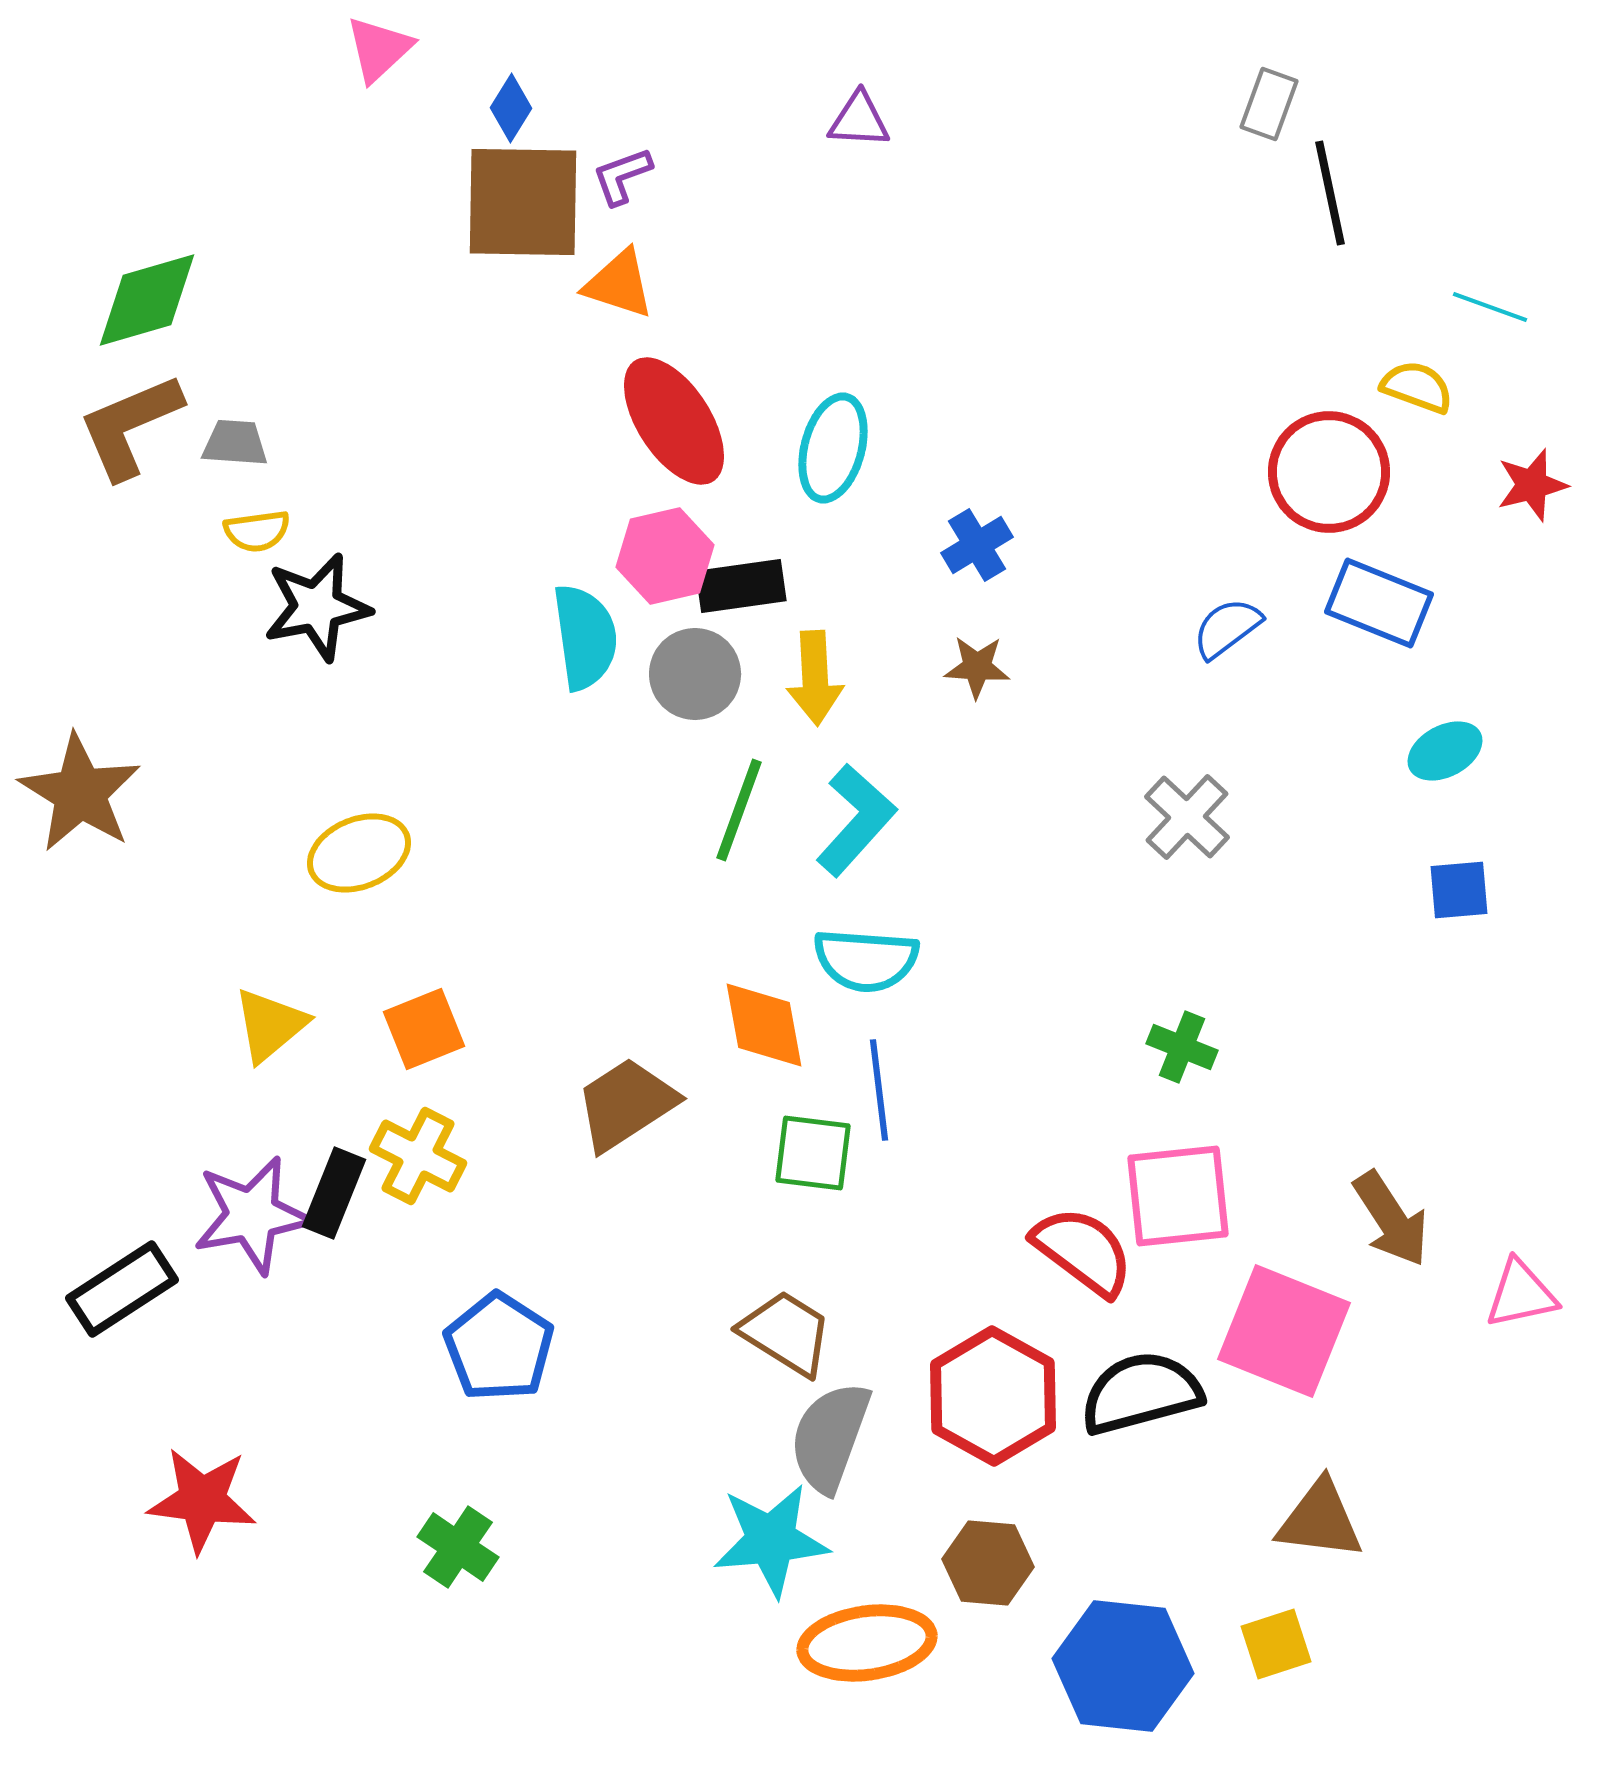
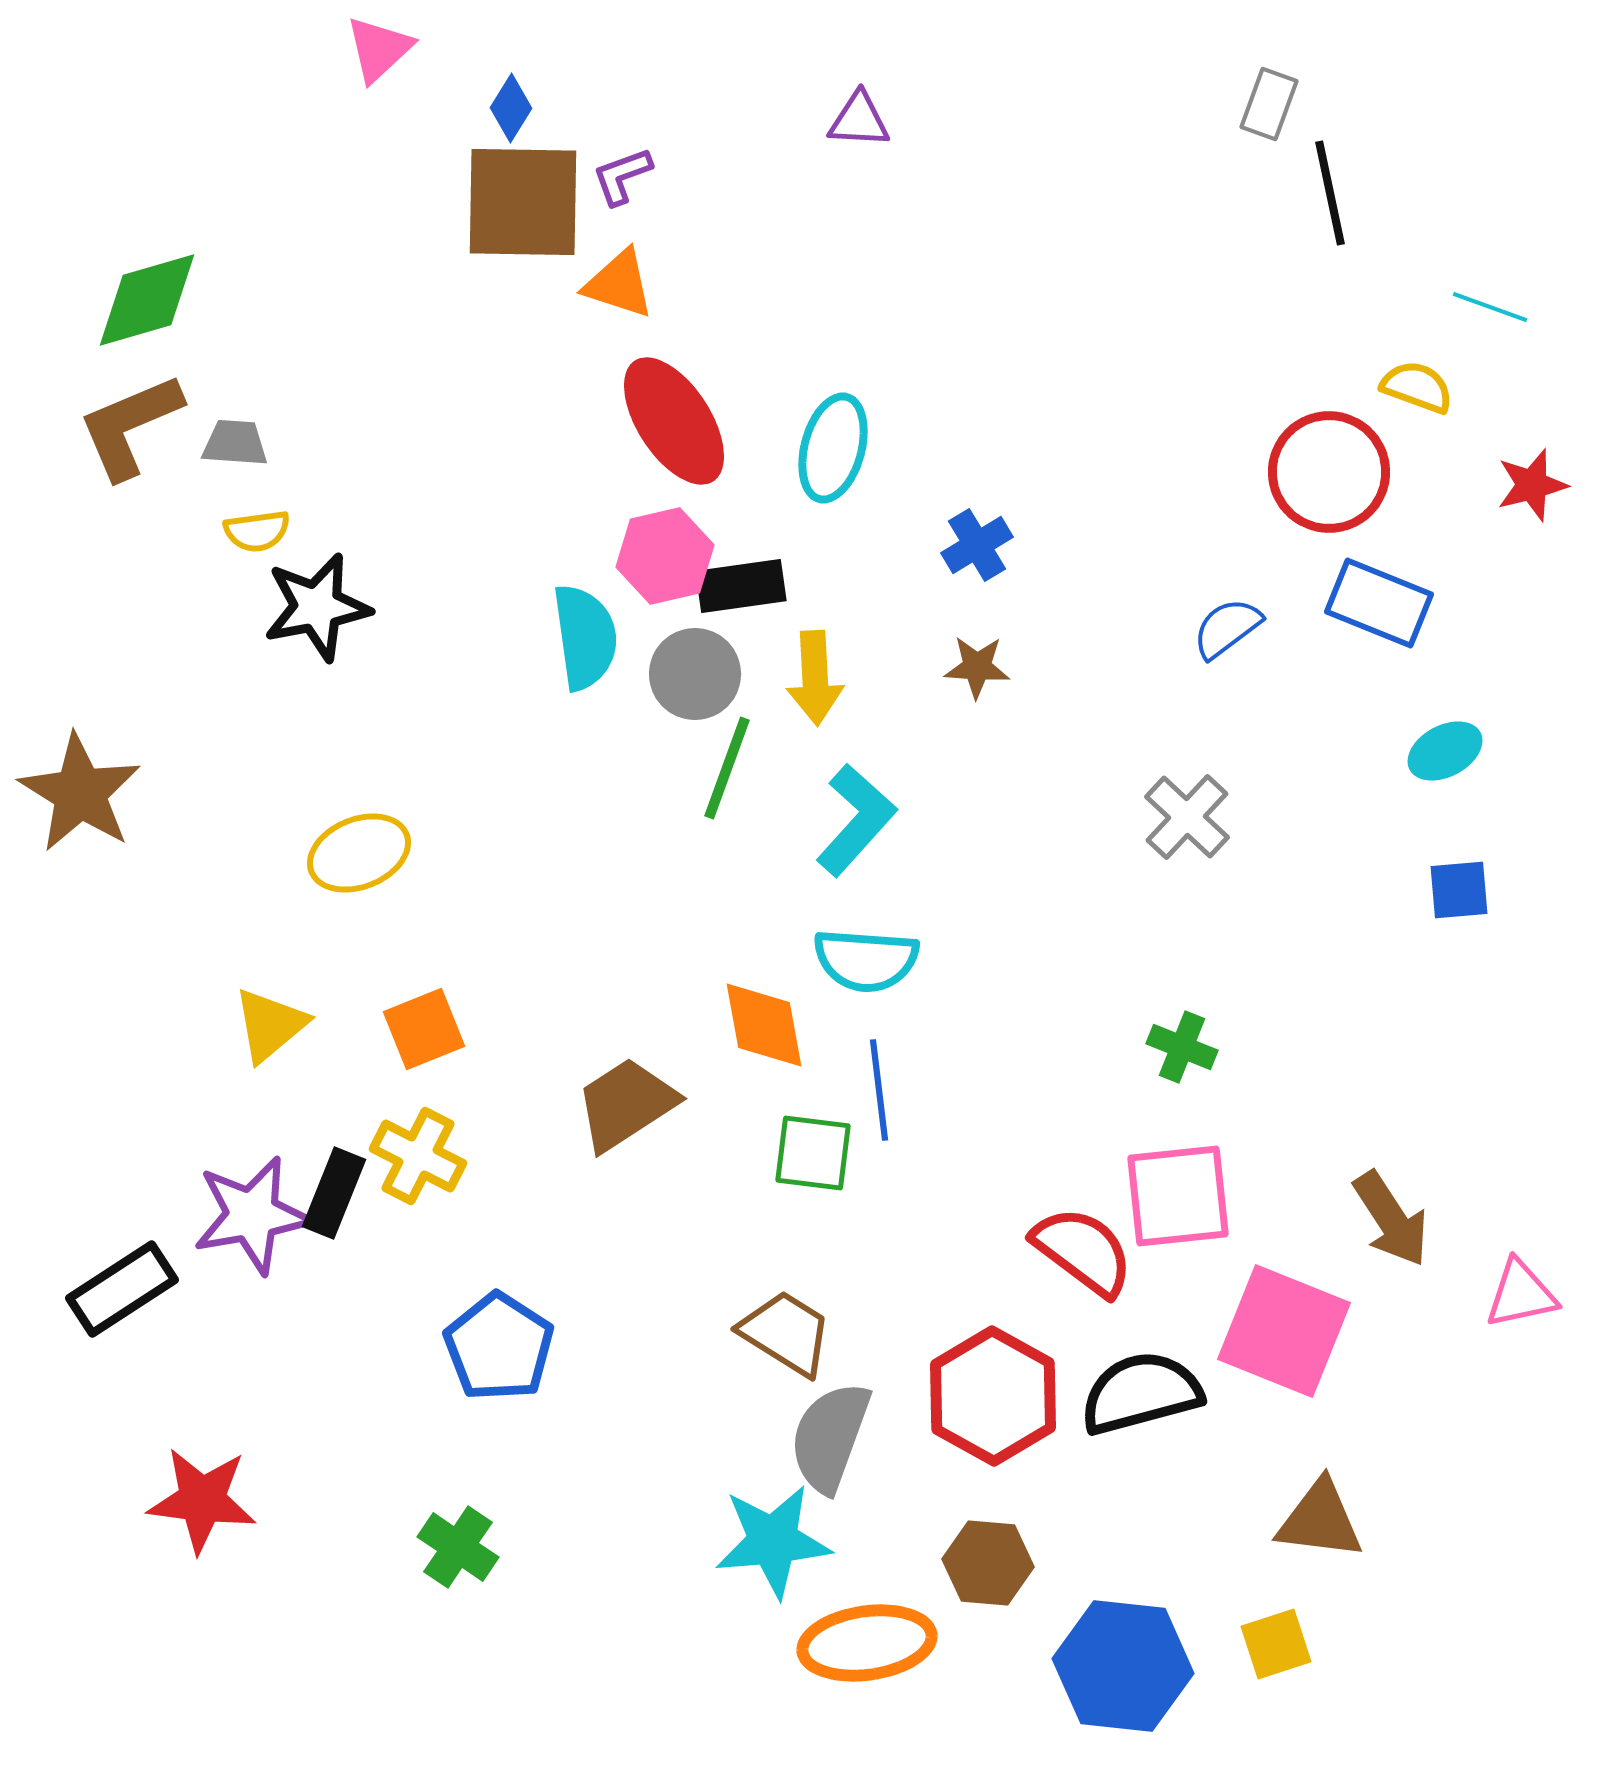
green line at (739, 810): moved 12 px left, 42 px up
cyan star at (771, 1540): moved 2 px right, 1 px down
